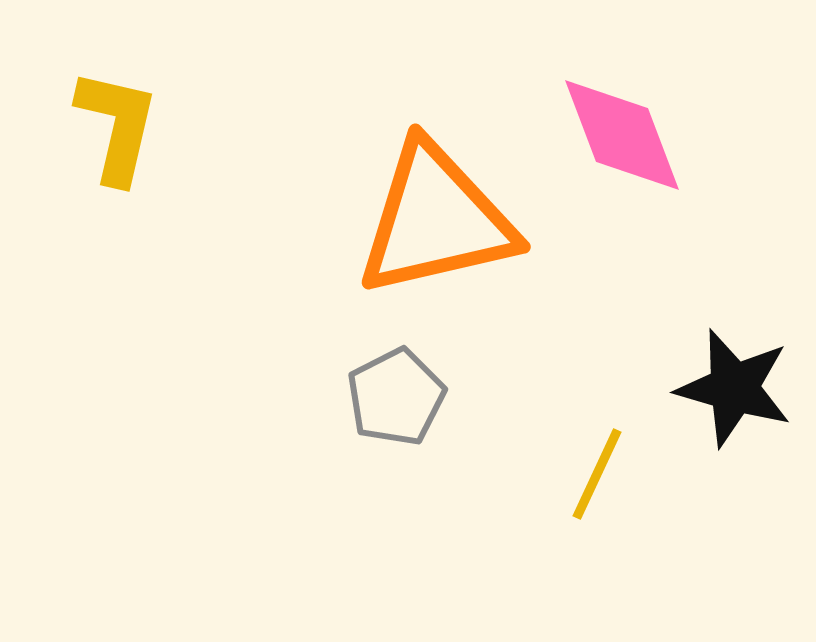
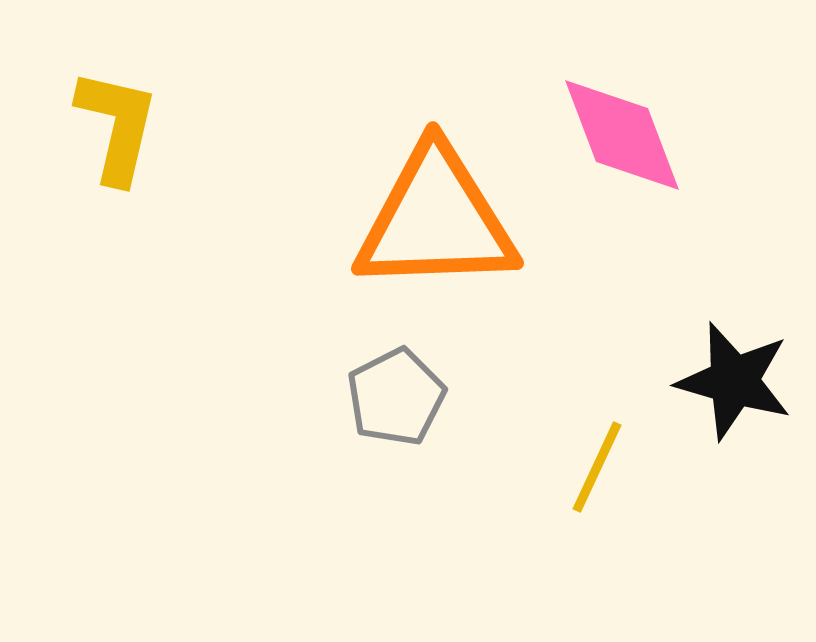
orange triangle: rotated 11 degrees clockwise
black star: moved 7 px up
yellow line: moved 7 px up
